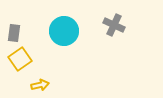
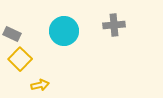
gray cross: rotated 30 degrees counterclockwise
gray rectangle: moved 2 px left, 1 px down; rotated 72 degrees counterclockwise
yellow square: rotated 10 degrees counterclockwise
